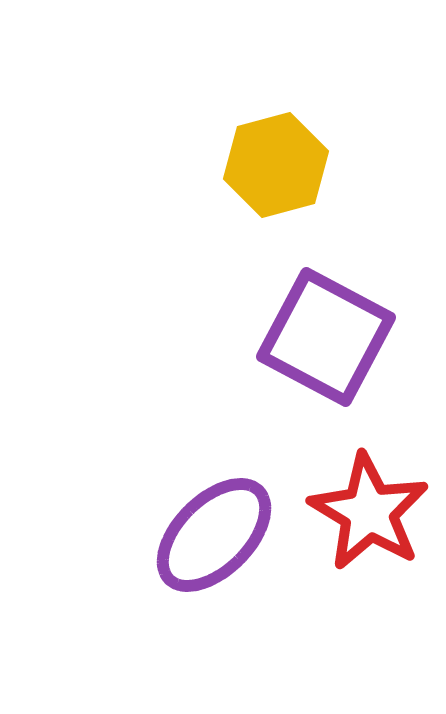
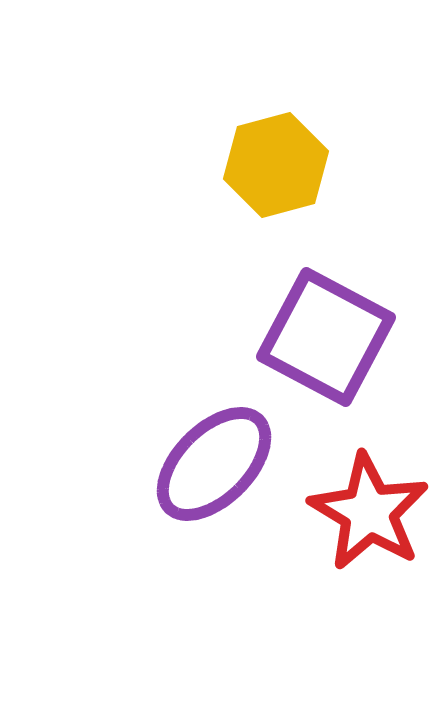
purple ellipse: moved 71 px up
